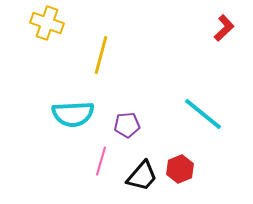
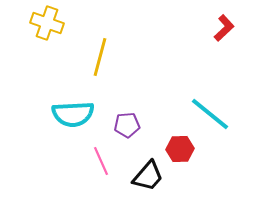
yellow line: moved 1 px left, 2 px down
cyan line: moved 7 px right
pink line: rotated 40 degrees counterclockwise
red hexagon: moved 20 px up; rotated 20 degrees clockwise
black trapezoid: moved 6 px right
